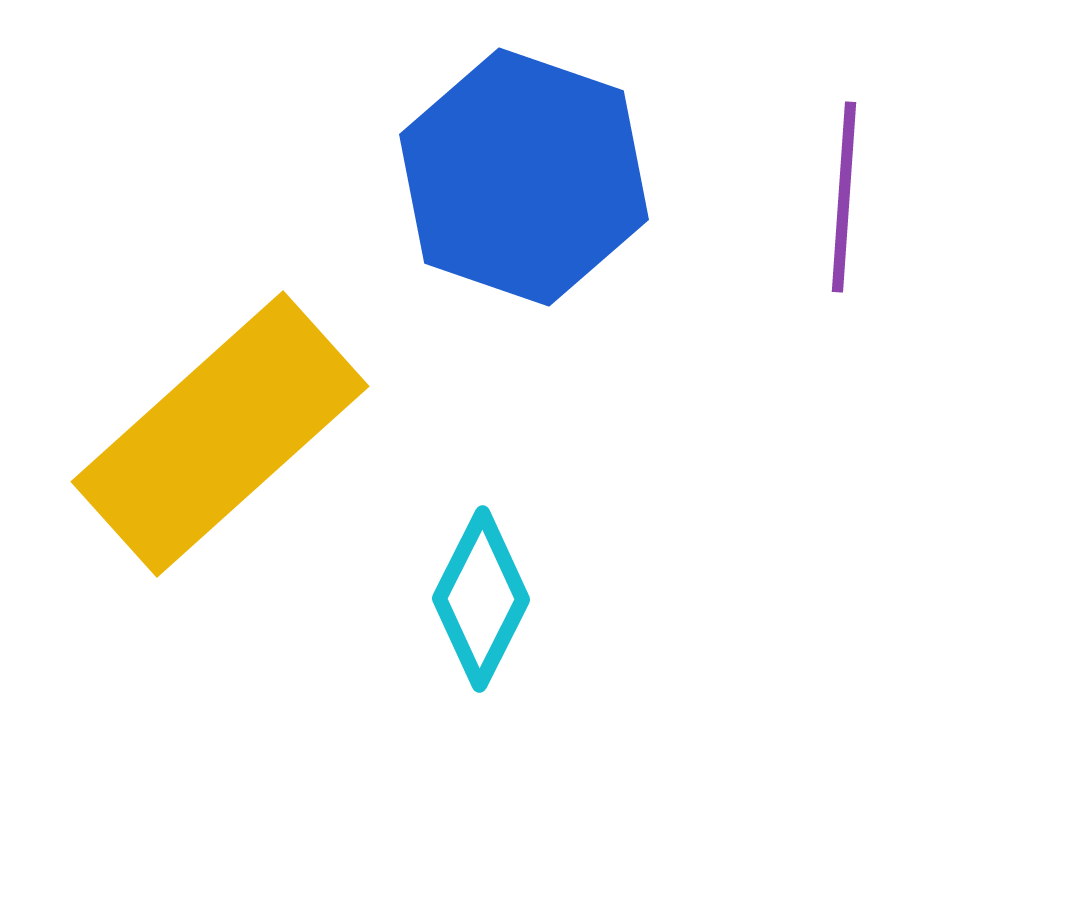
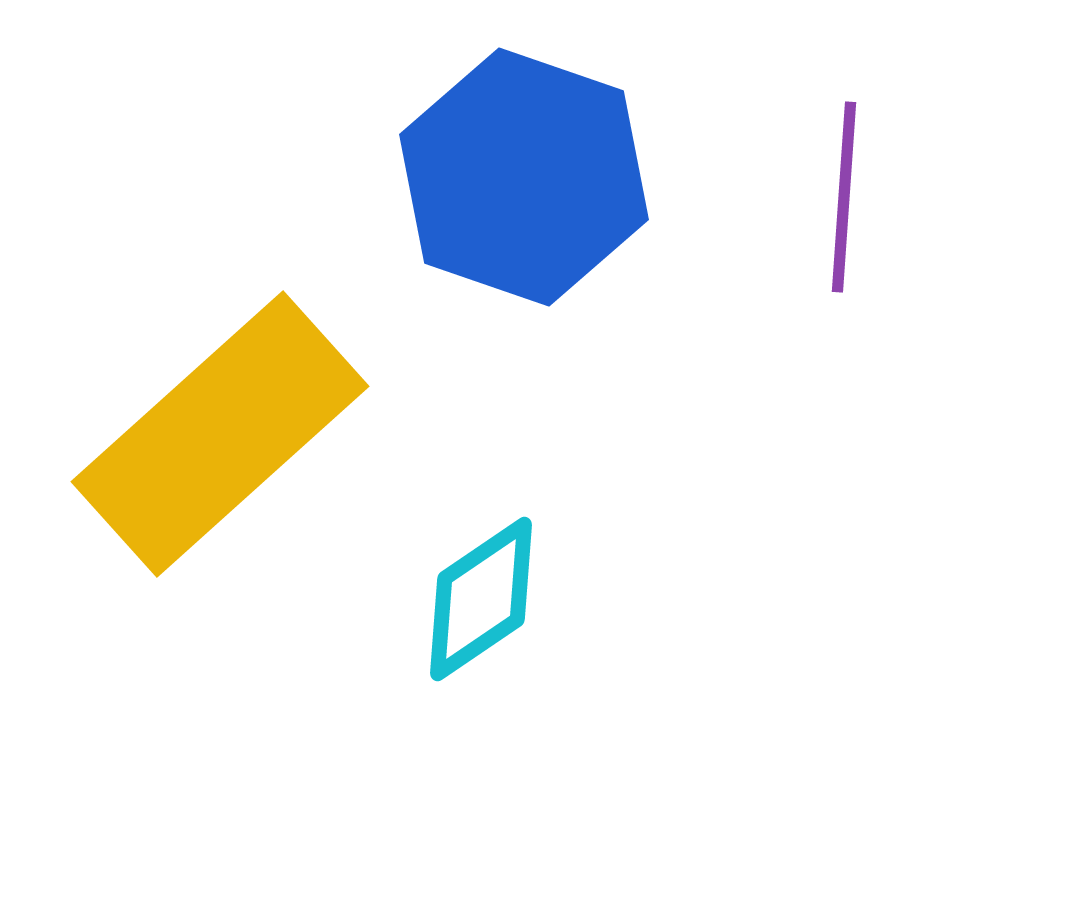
cyan diamond: rotated 29 degrees clockwise
